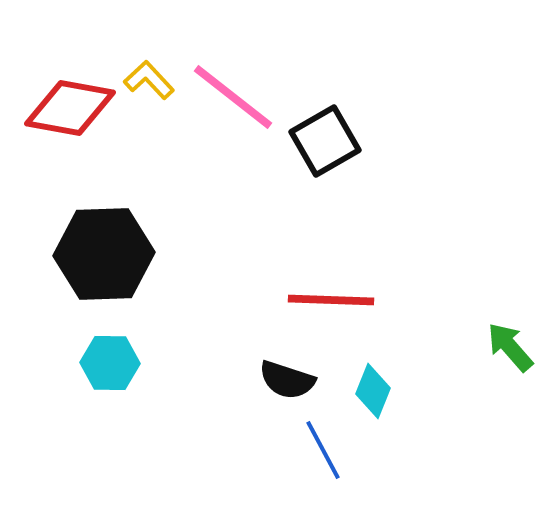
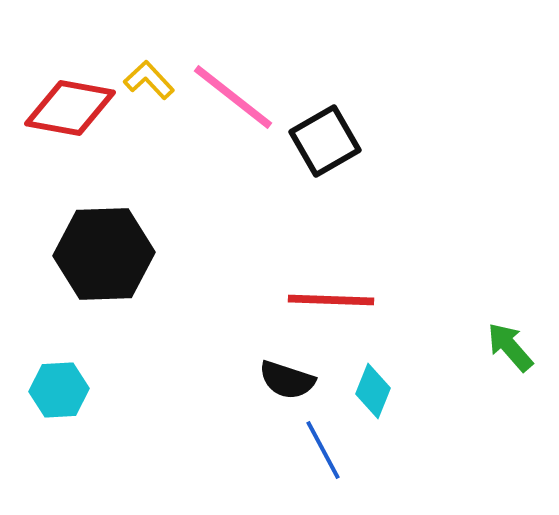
cyan hexagon: moved 51 px left, 27 px down; rotated 4 degrees counterclockwise
